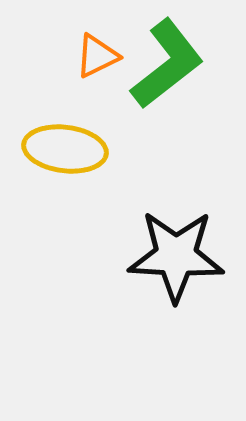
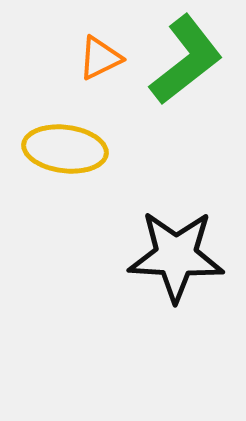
orange triangle: moved 3 px right, 2 px down
green L-shape: moved 19 px right, 4 px up
